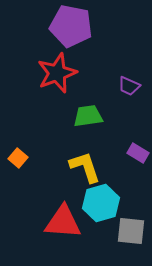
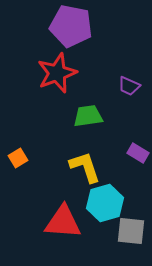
orange square: rotated 18 degrees clockwise
cyan hexagon: moved 4 px right
